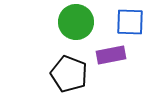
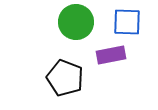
blue square: moved 3 px left
black pentagon: moved 4 px left, 4 px down
